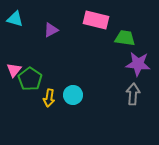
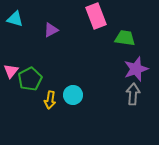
pink rectangle: moved 4 px up; rotated 55 degrees clockwise
purple star: moved 2 px left, 5 px down; rotated 25 degrees counterclockwise
pink triangle: moved 3 px left, 1 px down
green pentagon: rotated 10 degrees clockwise
yellow arrow: moved 1 px right, 2 px down
